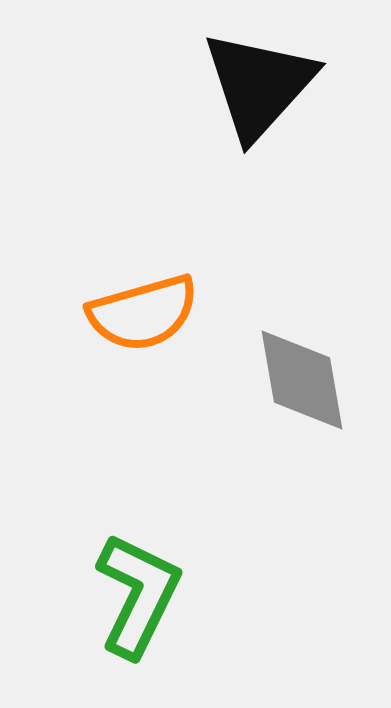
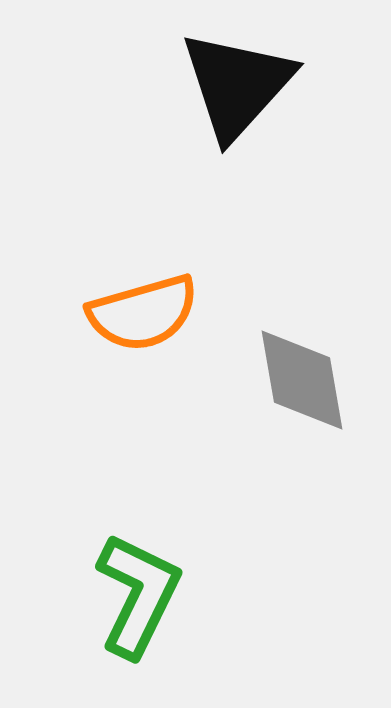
black triangle: moved 22 px left
